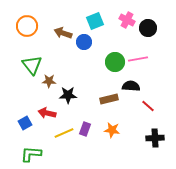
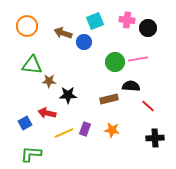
pink cross: rotated 21 degrees counterclockwise
green triangle: rotated 45 degrees counterclockwise
